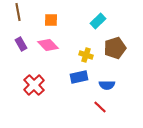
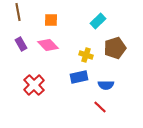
blue semicircle: moved 1 px left
